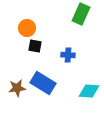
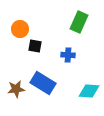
green rectangle: moved 2 px left, 8 px down
orange circle: moved 7 px left, 1 px down
brown star: moved 1 px left, 1 px down
